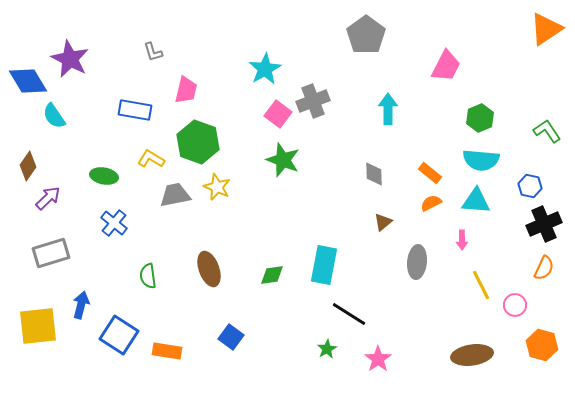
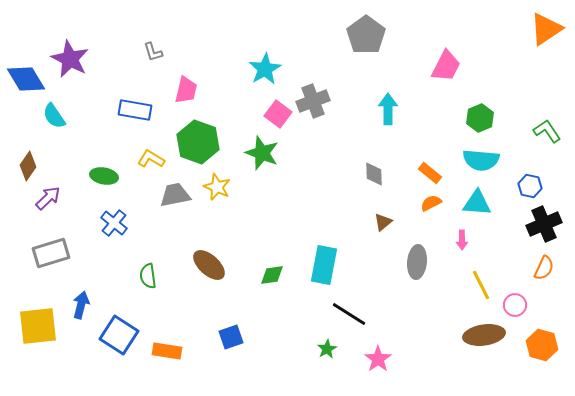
blue diamond at (28, 81): moved 2 px left, 2 px up
green star at (283, 160): moved 21 px left, 7 px up
cyan triangle at (476, 201): moved 1 px right, 2 px down
brown ellipse at (209, 269): moved 4 px up; rotated 28 degrees counterclockwise
blue square at (231, 337): rotated 35 degrees clockwise
brown ellipse at (472, 355): moved 12 px right, 20 px up
